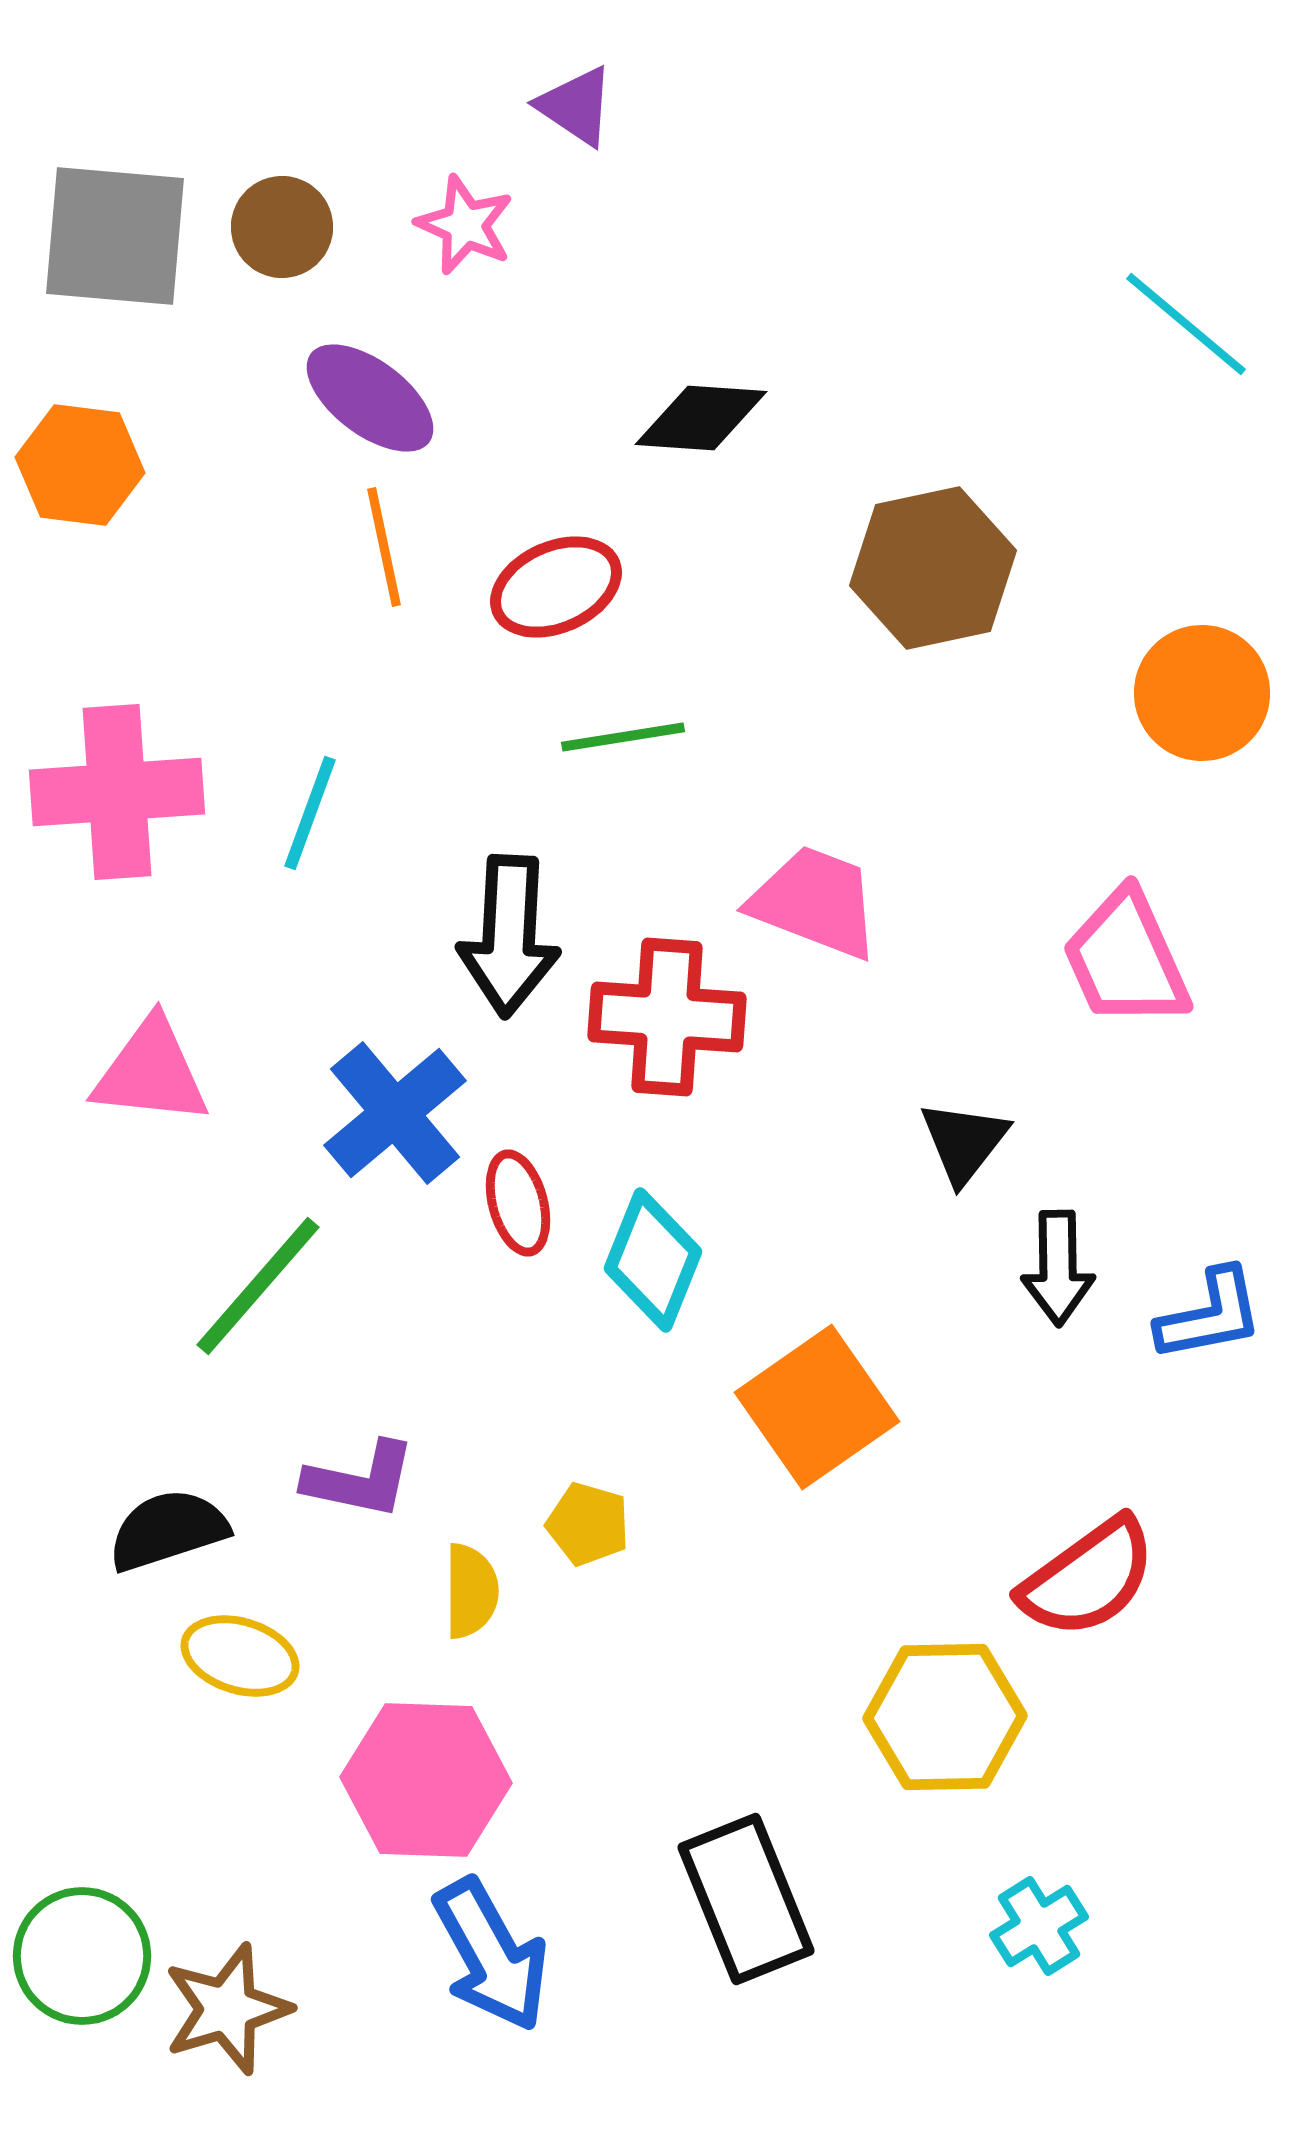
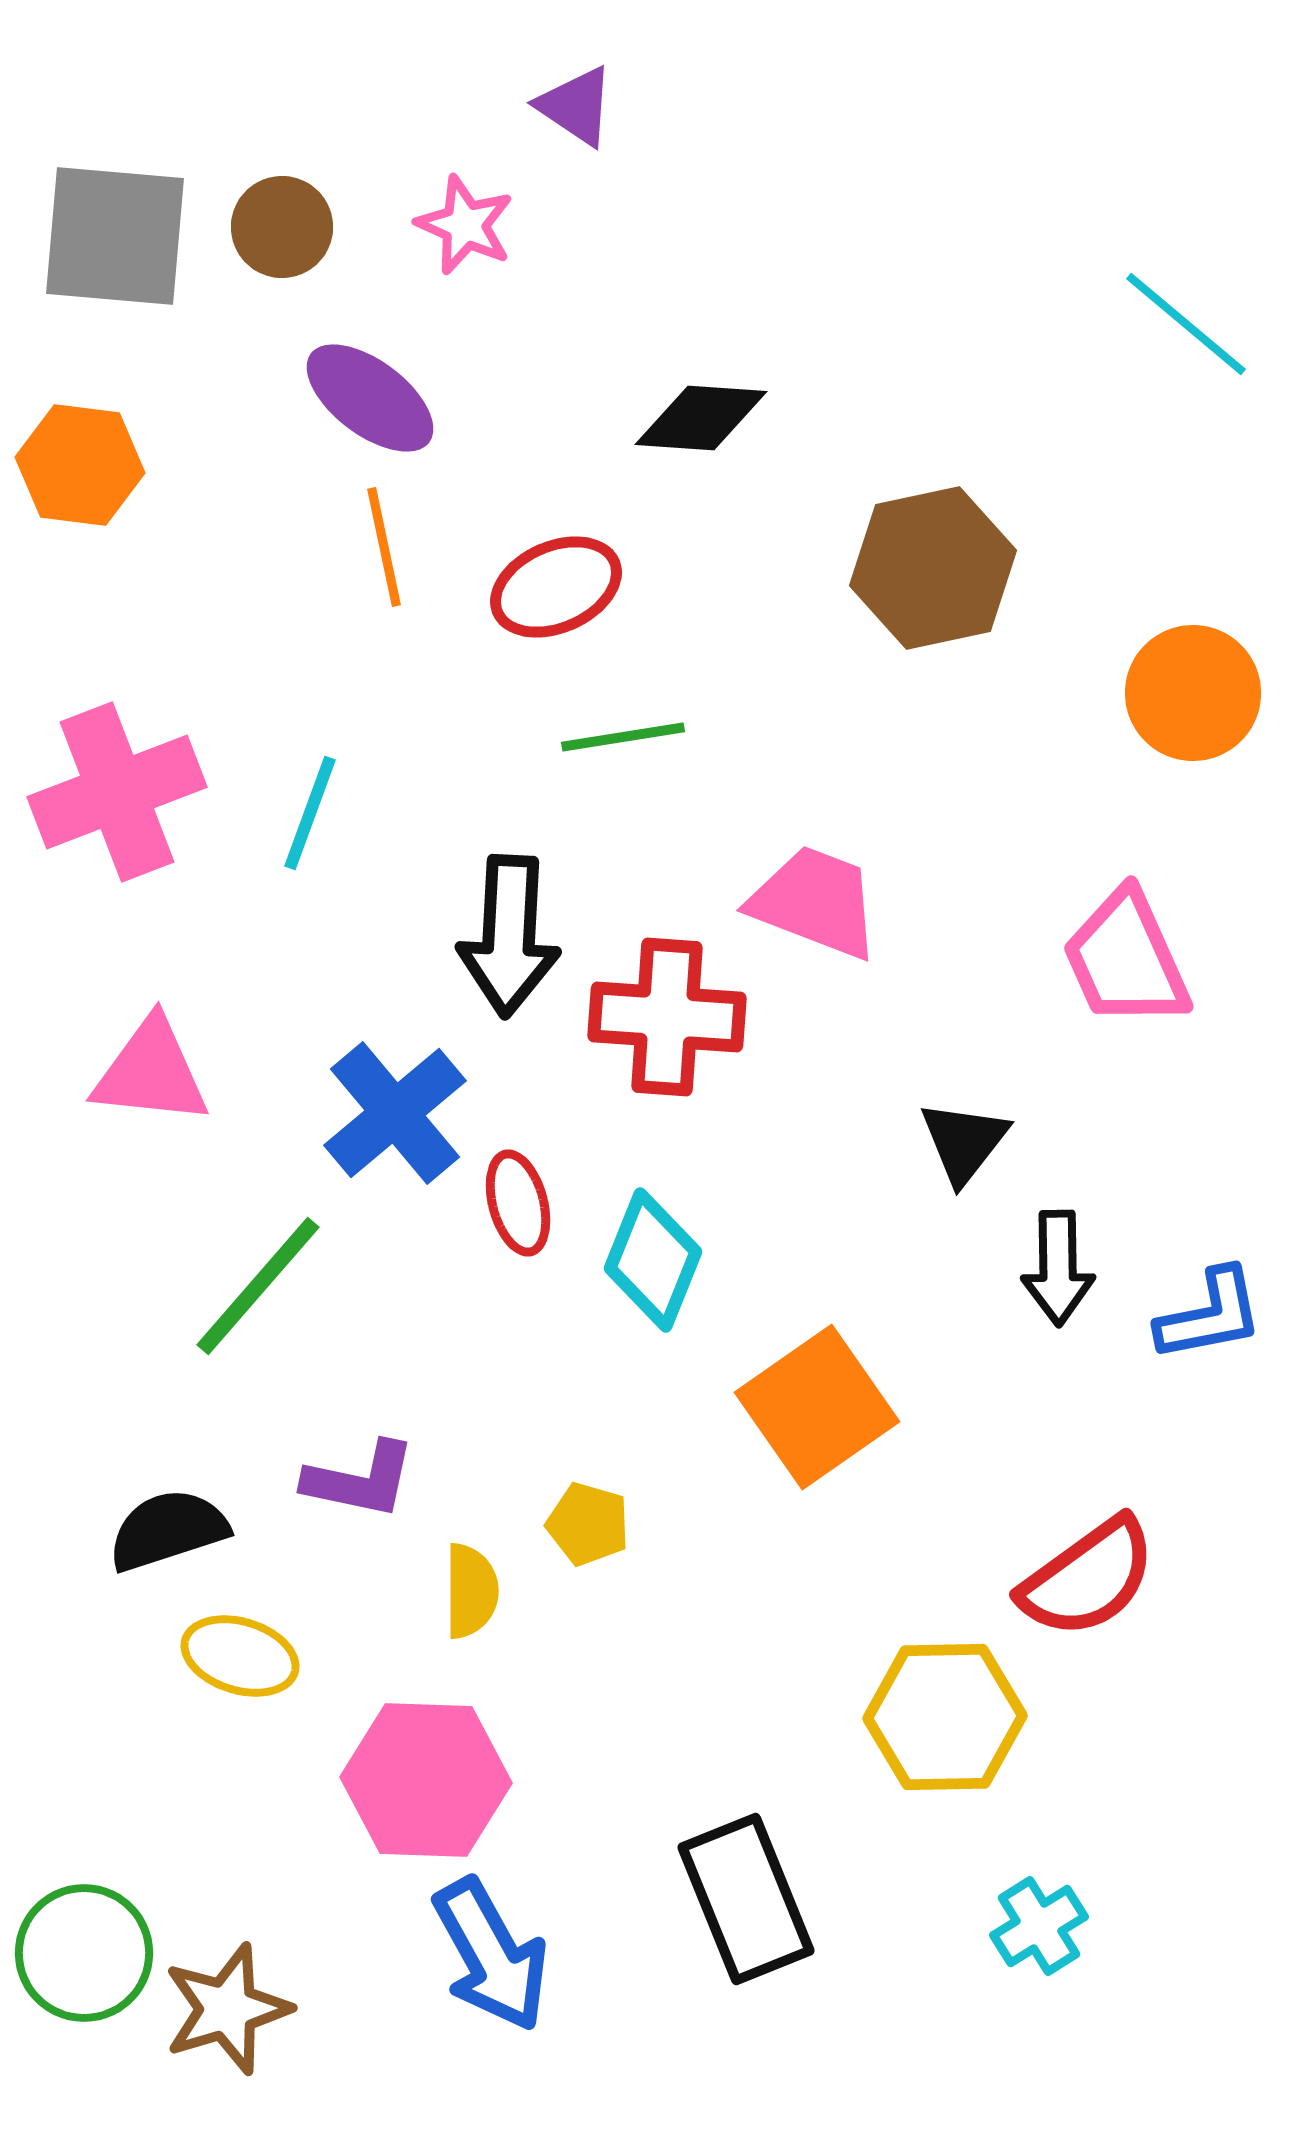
orange circle at (1202, 693): moved 9 px left
pink cross at (117, 792): rotated 17 degrees counterclockwise
green circle at (82, 1956): moved 2 px right, 3 px up
